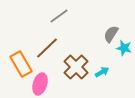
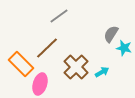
orange rectangle: rotated 15 degrees counterclockwise
